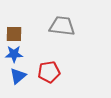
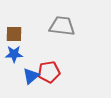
blue triangle: moved 13 px right
